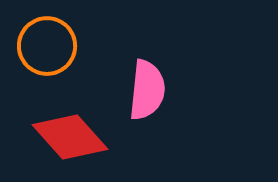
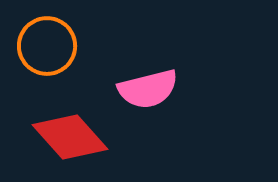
pink semicircle: moved 1 px right, 1 px up; rotated 70 degrees clockwise
